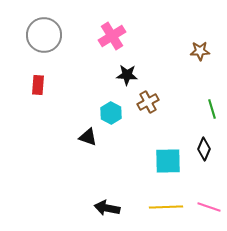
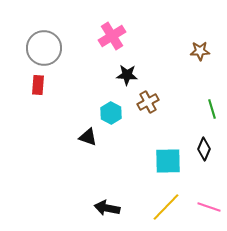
gray circle: moved 13 px down
yellow line: rotated 44 degrees counterclockwise
